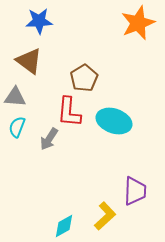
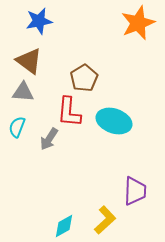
blue star: rotated 8 degrees counterclockwise
gray triangle: moved 8 px right, 5 px up
yellow L-shape: moved 4 px down
